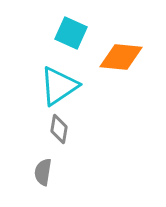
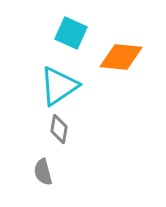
gray semicircle: rotated 24 degrees counterclockwise
